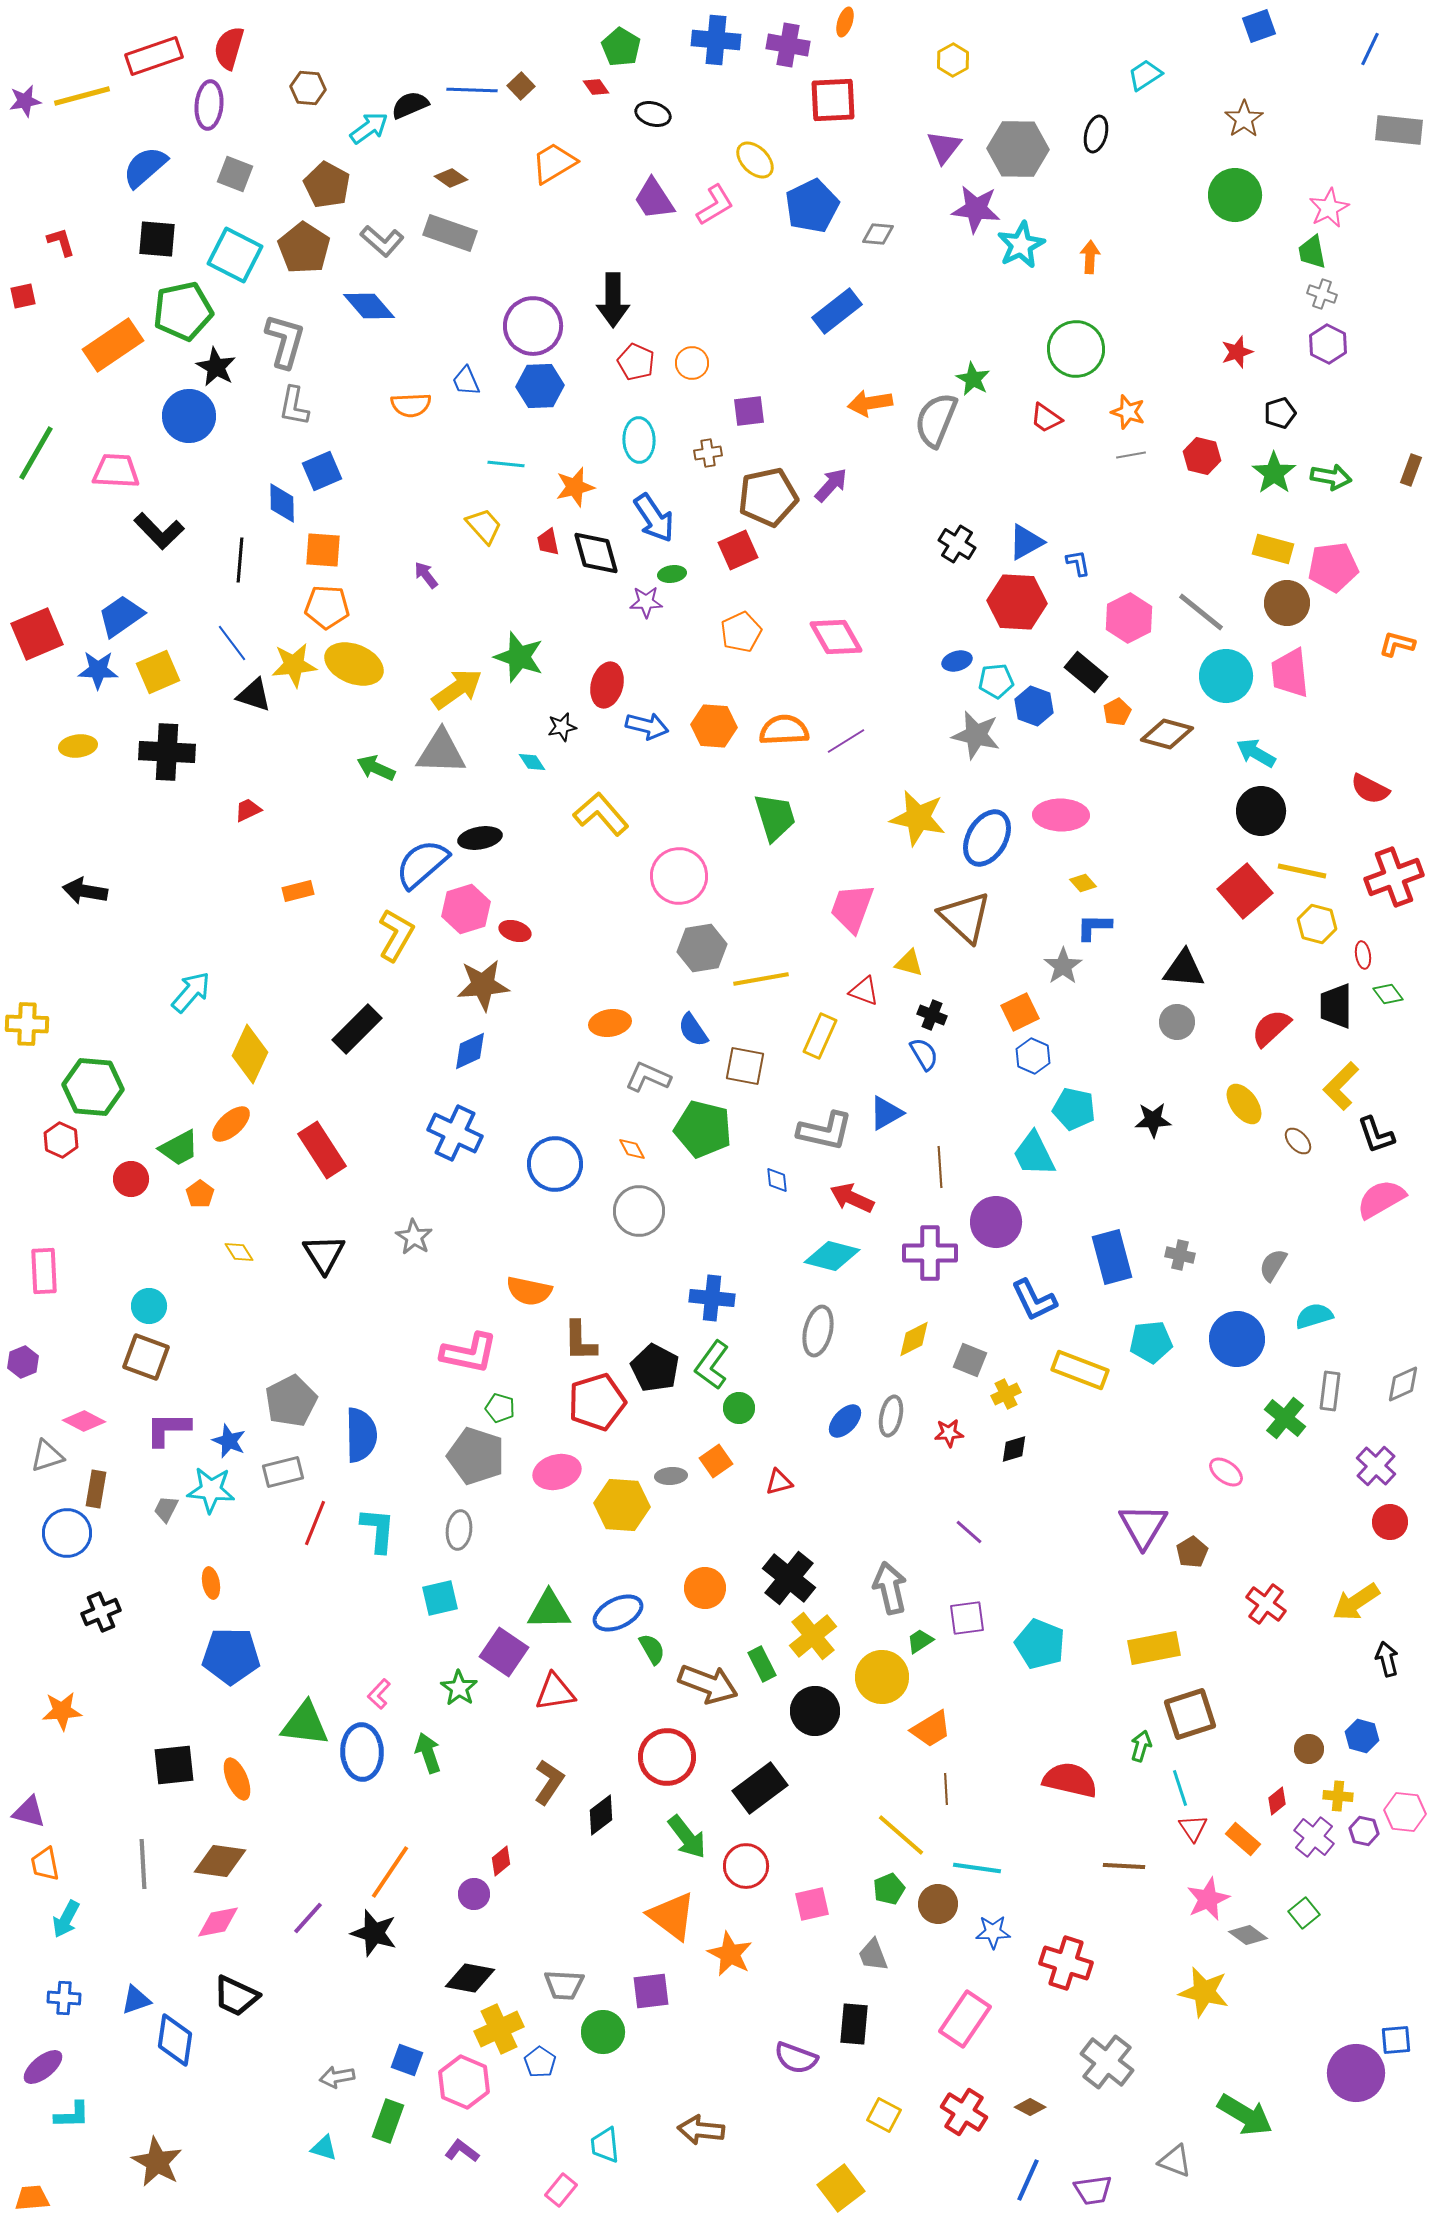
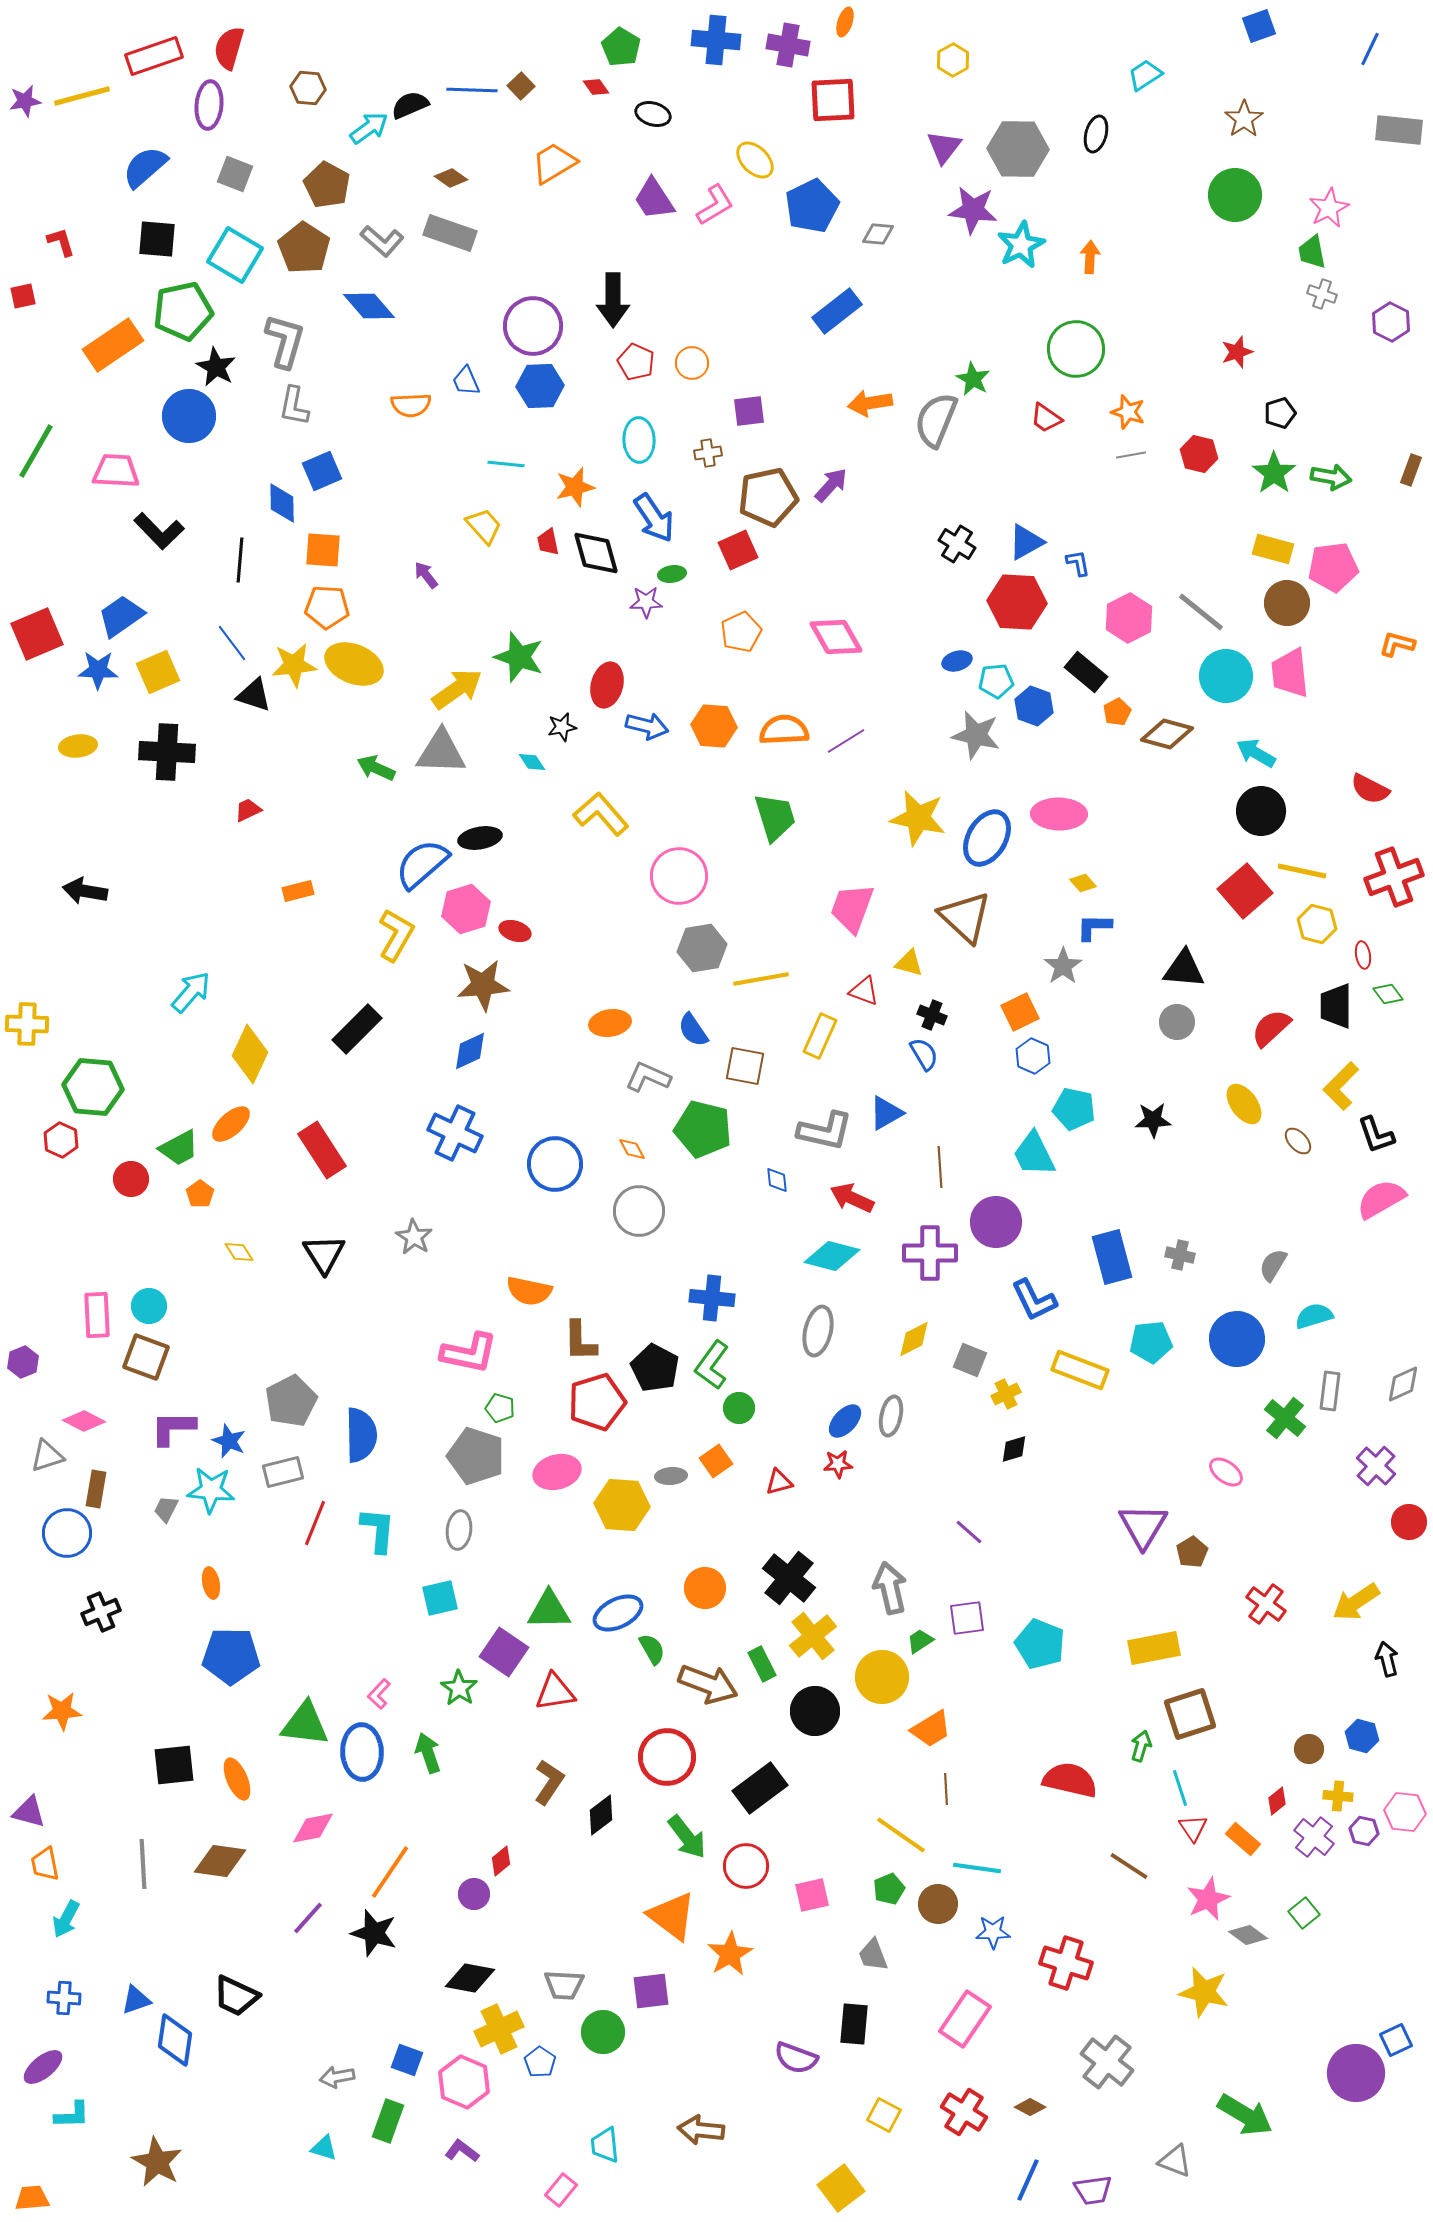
purple star at (976, 209): moved 3 px left, 1 px down
cyan square at (235, 255): rotated 4 degrees clockwise
purple hexagon at (1328, 344): moved 63 px right, 22 px up
green line at (36, 453): moved 2 px up
red hexagon at (1202, 456): moved 3 px left, 2 px up
pink ellipse at (1061, 815): moved 2 px left, 1 px up
pink rectangle at (44, 1271): moved 53 px right, 44 px down
purple L-shape at (168, 1429): moved 5 px right, 1 px up
red star at (949, 1433): moved 111 px left, 31 px down
red circle at (1390, 1522): moved 19 px right
yellow line at (901, 1835): rotated 6 degrees counterclockwise
brown line at (1124, 1866): moved 5 px right; rotated 30 degrees clockwise
pink square at (812, 1904): moved 9 px up
pink diamond at (218, 1922): moved 95 px right, 94 px up
orange star at (730, 1954): rotated 15 degrees clockwise
blue square at (1396, 2040): rotated 20 degrees counterclockwise
